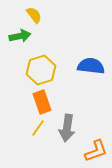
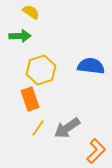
yellow semicircle: moved 3 px left, 3 px up; rotated 18 degrees counterclockwise
green arrow: rotated 10 degrees clockwise
orange rectangle: moved 12 px left, 3 px up
gray arrow: rotated 48 degrees clockwise
orange L-shape: rotated 25 degrees counterclockwise
